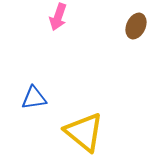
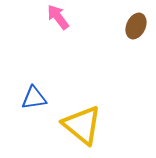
pink arrow: rotated 124 degrees clockwise
yellow triangle: moved 2 px left, 7 px up
